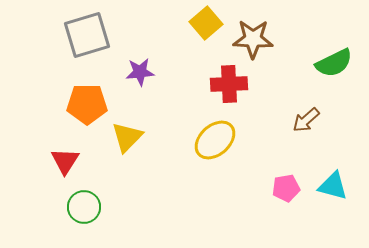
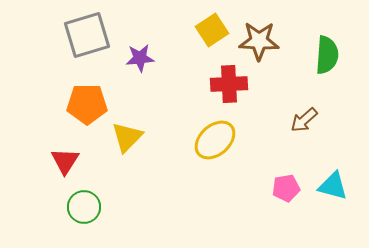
yellow square: moved 6 px right, 7 px down; rotated 8 degrees clockwise
brown star: moved 6 px right, 2 px down
green semicircle: moved 7 px left, 8 px up; rotated 60 degrees counterclockwise
purple star: moved 14 px up
brown arrow: moved 2 px left
